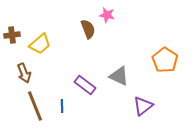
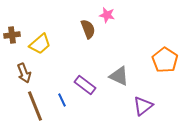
blue line: moved 6 px up; rotated 24 degrees counterclockwise
